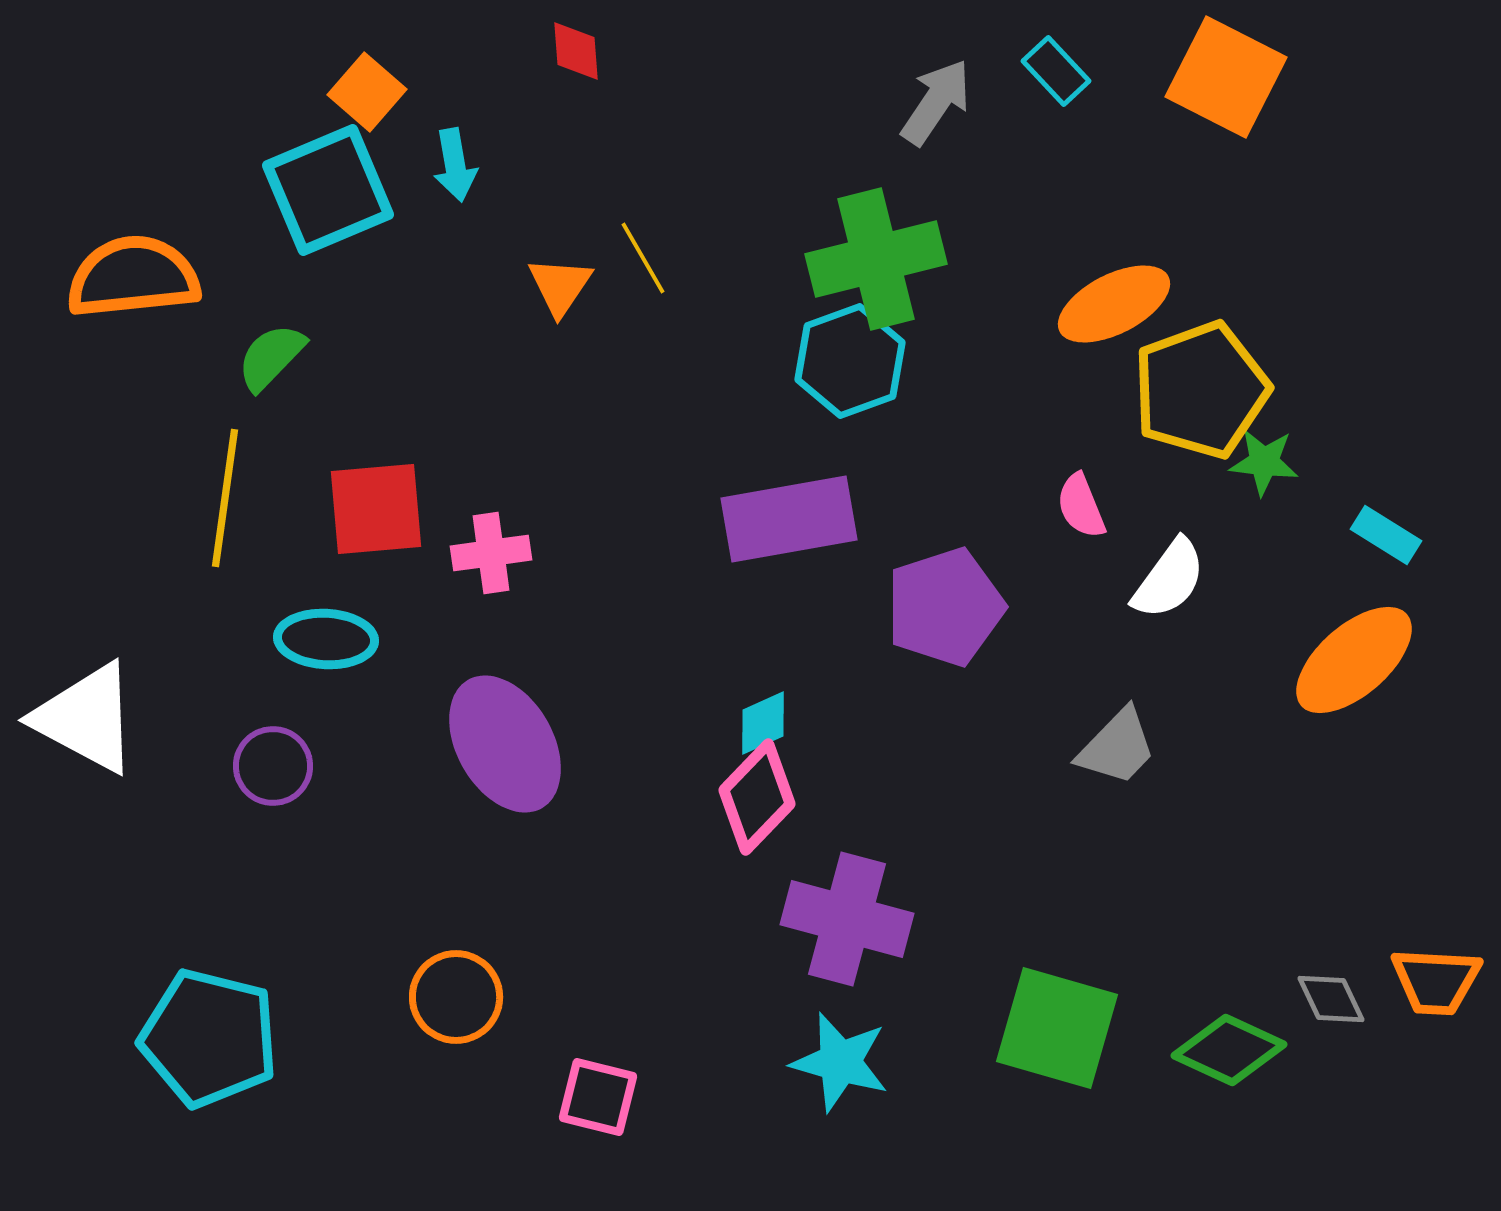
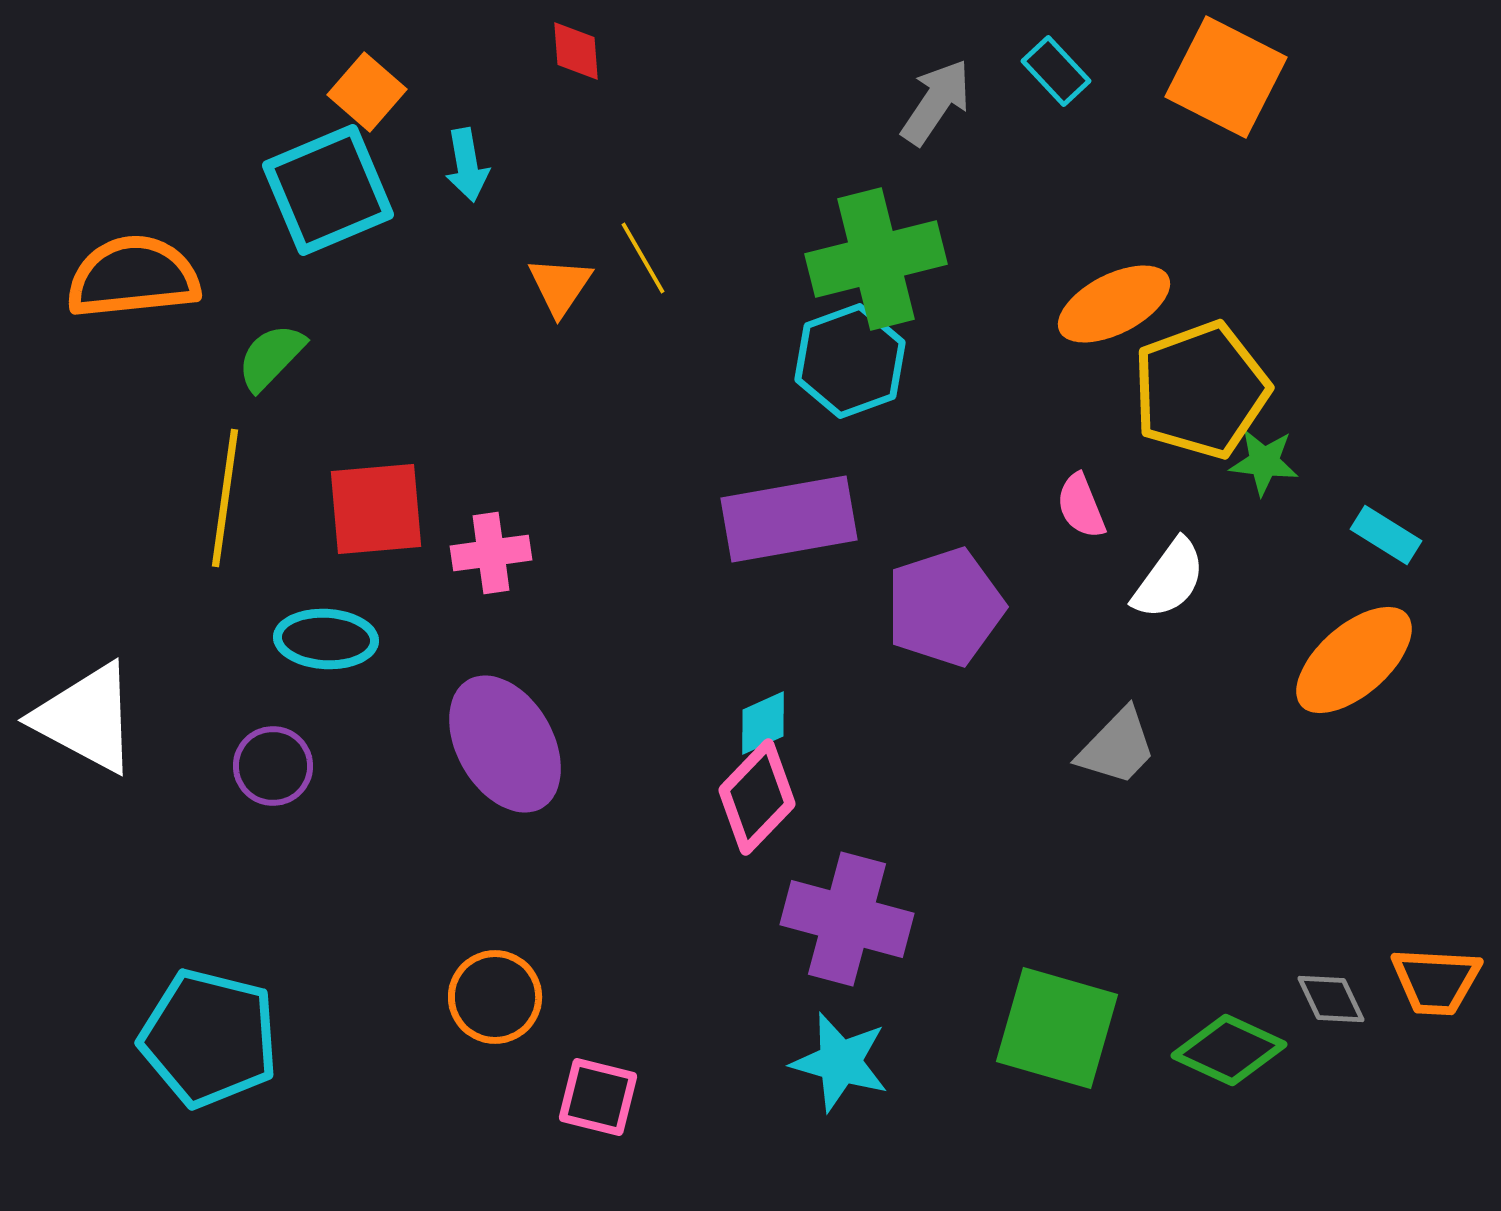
cyan arrow at (455, 165): moved 12 px right
orange circle at (456, 997): moved 39 px right
